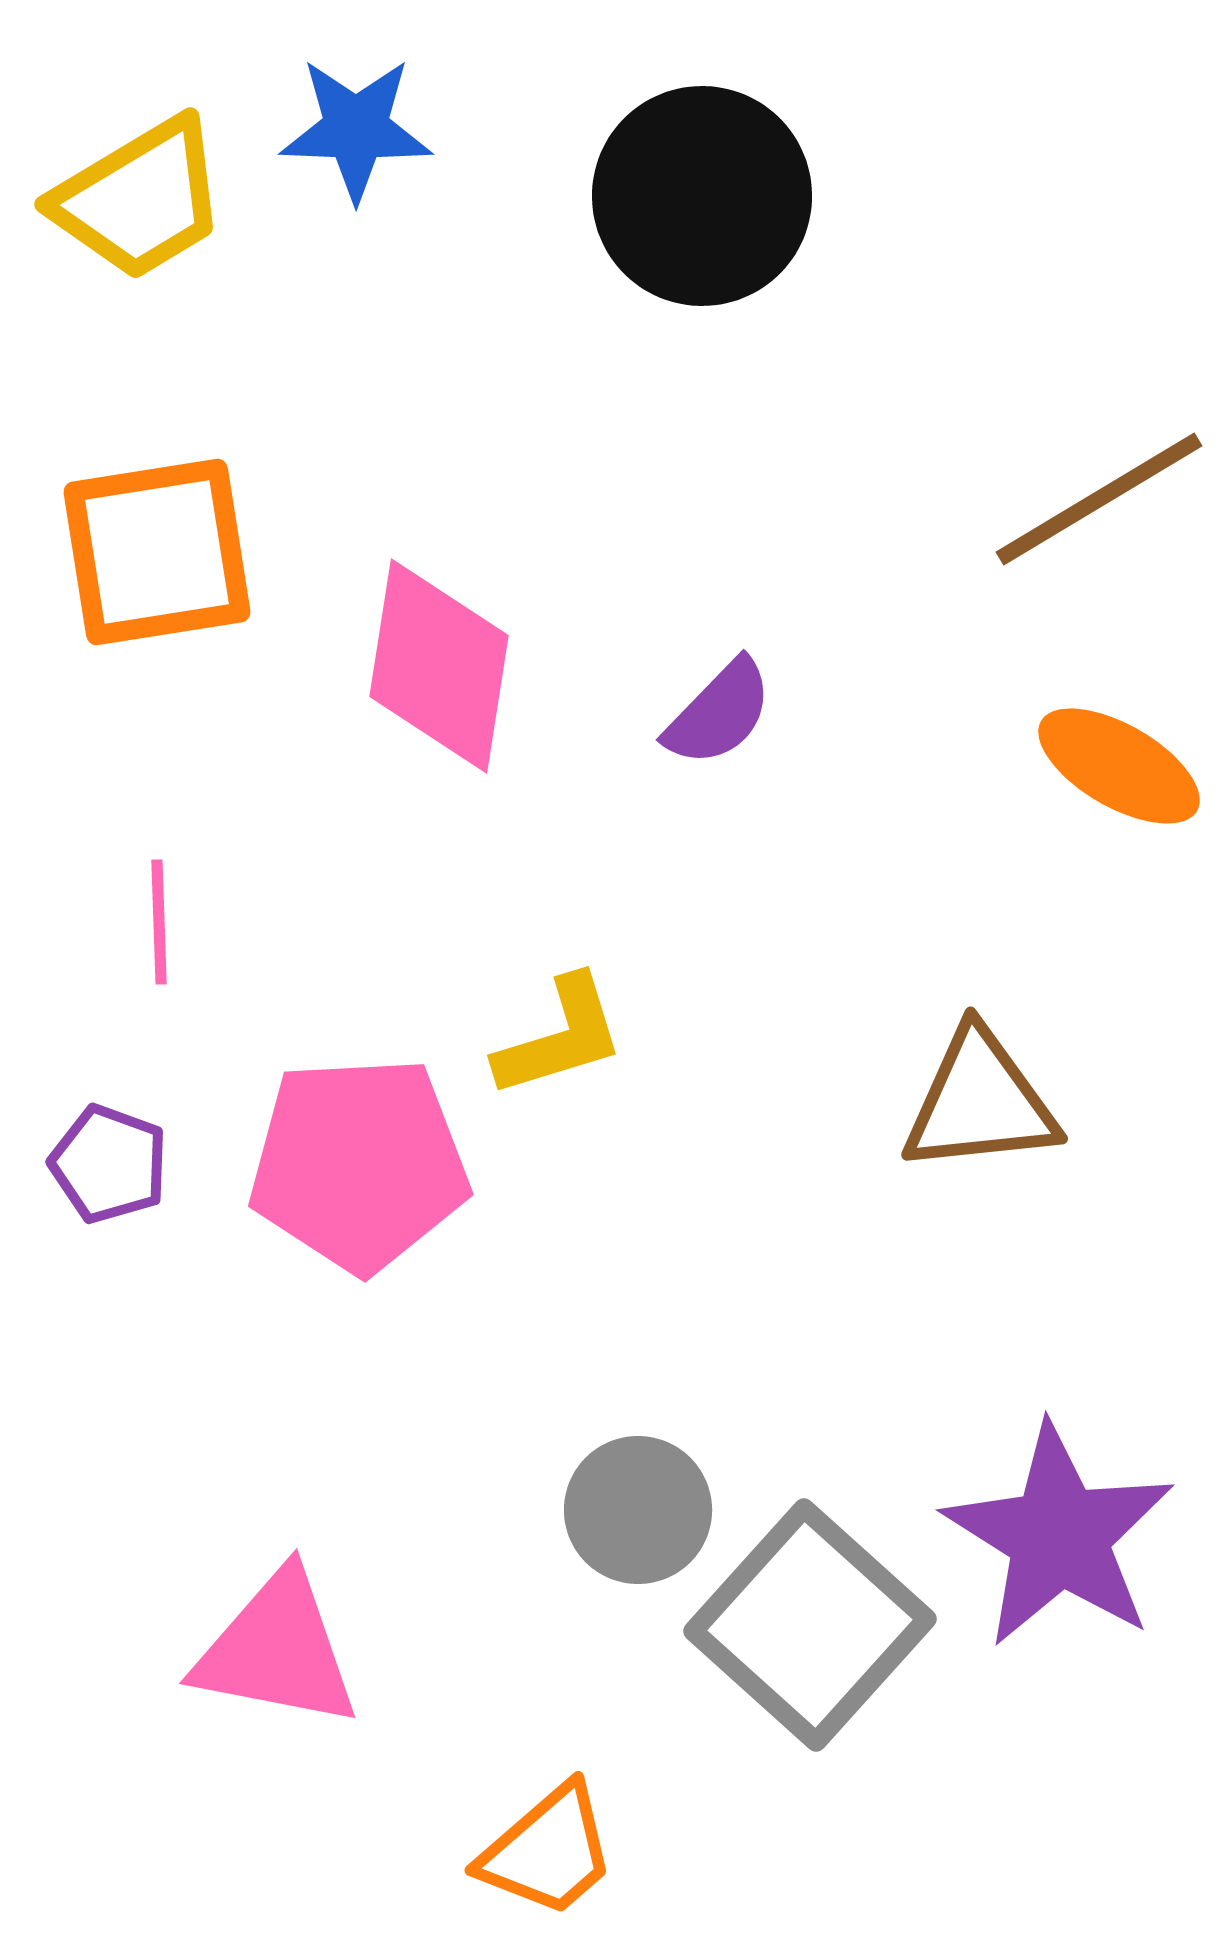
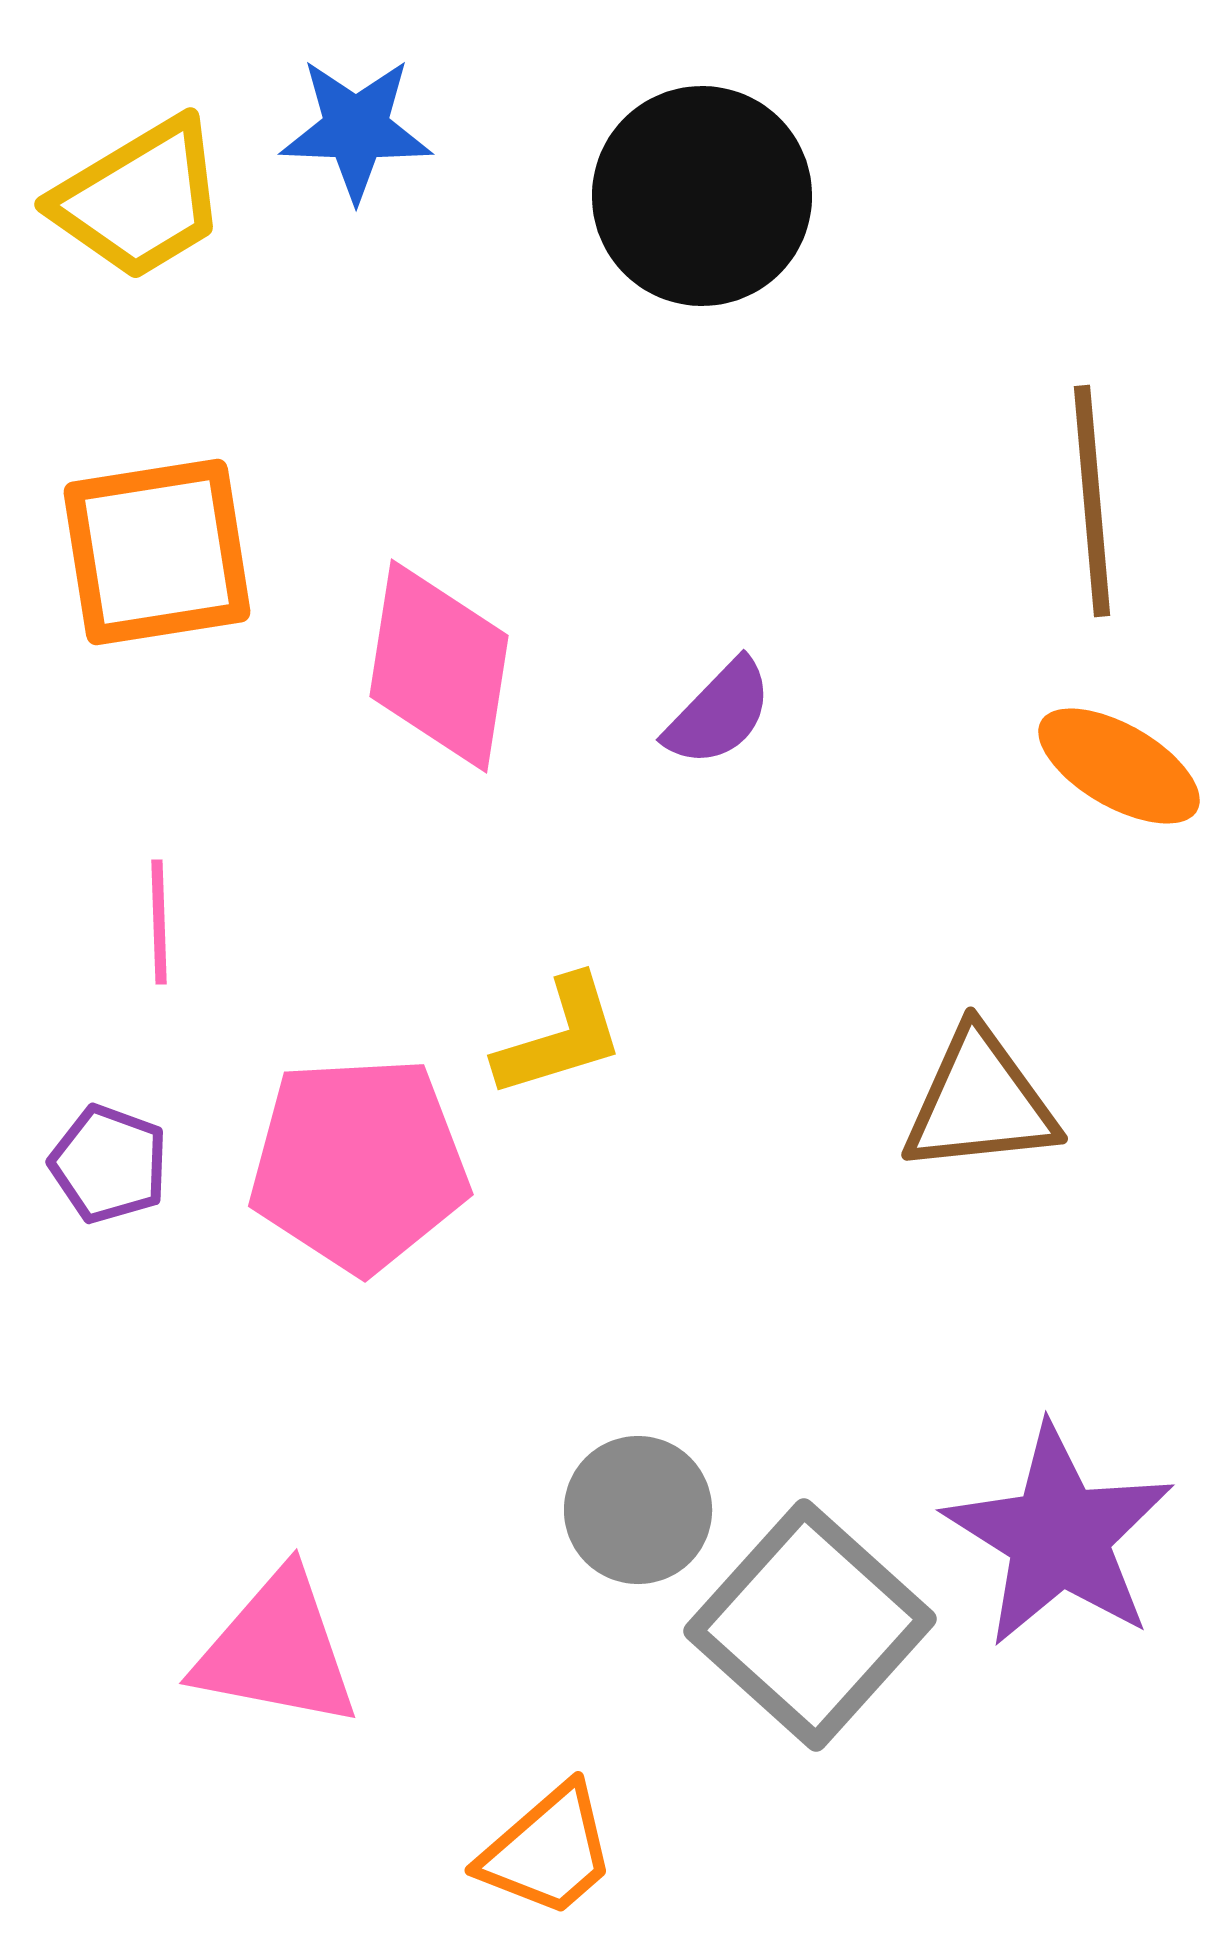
brown line: moved 7 px left, 2 px down; rotated 64 degrees counterclockwise
